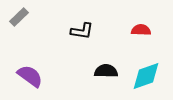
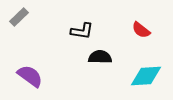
red semicircle: rotated 144 degrees counterclockwise
black semicircle: moved 6 px left, 14 px up
cyan diamond: rotated 16 degrees clockwise
